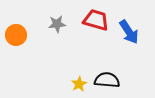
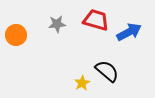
blue arrow: rotated 85 degrees counterclockwise
black semicircle: moved 9 px up; rotated 35 degrees clockwise
yellow star: moved 3 px right, 1 px up
